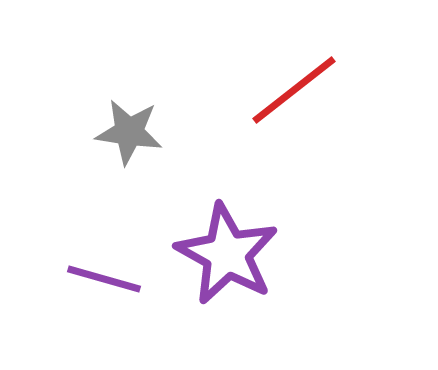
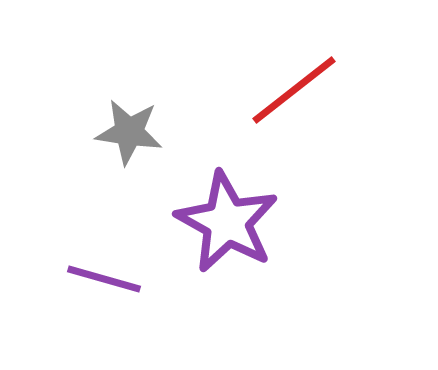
purple star: moved 32 px up
